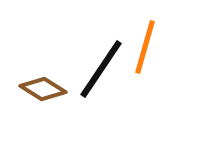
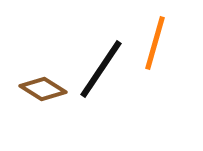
orange line: moved 10 px right, 4 px up
